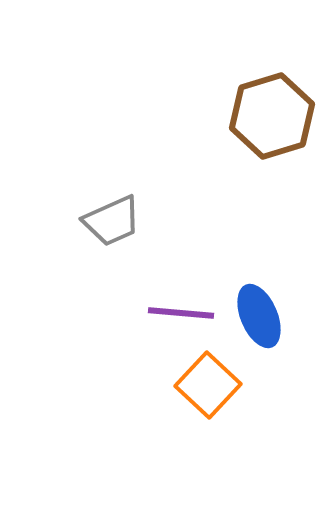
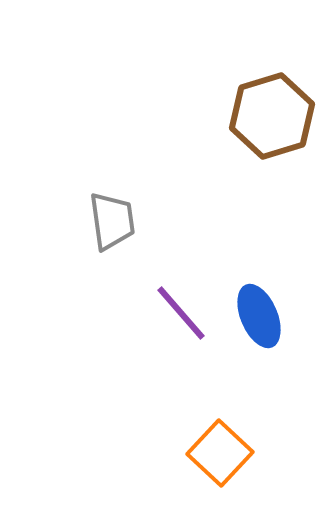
gray trapezoid: rotated 74 degrees counterclockwise
purple line: rotated 44 degrees clockwise
orange square: moved 12 px right, 68 px down
